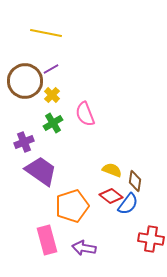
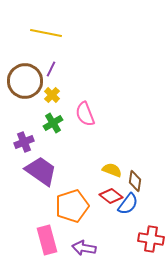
purple line: rotated 35 degrees counterclockwise
